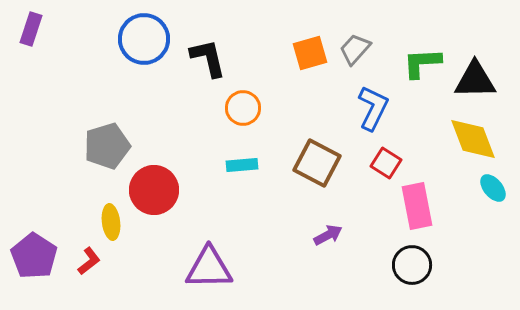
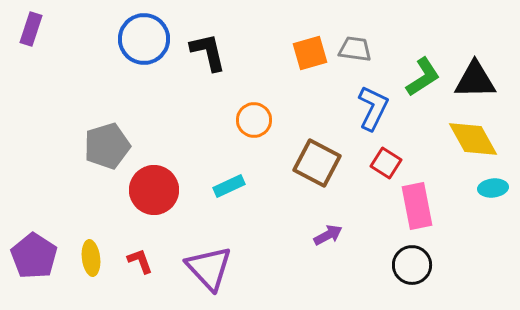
gray trapezoid: rotated 56 degrees clockwise
black L-shape: moved 6 px up
green L-shape: moved 1 px right, 14 px down; rotated 150 degrees clockwise
orange circle: moved 11 px right, 12 px down
yellow diamond: rotated 8 degrees counterclockwise
cyan rectangle: moved 13 px left, 21 px down; rotated 20 degrees counterclockwise
cyan ellipse: rotated 56 degrees counterclockwise
yellow ellipse: moved 20 px left, 36 px down
red L-shape: moved 51 px right; rotated 72 degrees counterclockwise
purple triangle: rotated 48 degrees clockwise
